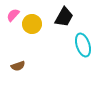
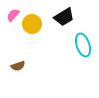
black trapezoid: rotated 30 degrees clockwise
